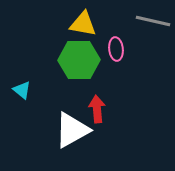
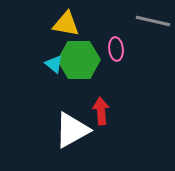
yellow triangle: moved 17 px left
cyan triangle: moved 32 px right, 26 px up
red arrow: moved 4 px right, 2 px down
